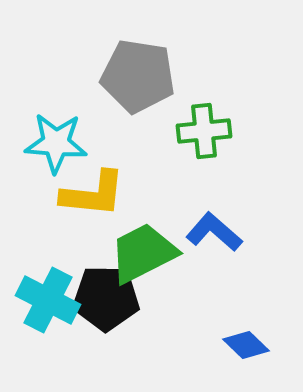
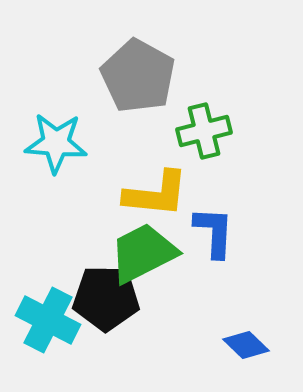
gray pentagon: rotated 20 degrees clockwise
green cross: rotated 8 degrees counterclockwise
yellow L-shape: moved 63 px right
blue L-shape: rotated 52 degrees clockwise
cyan cross: moved 20 px down
